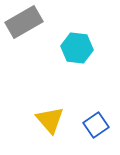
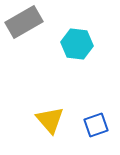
cyan hexagon: moved 4 px up
blue square: rotated 15 degrees clockwise
